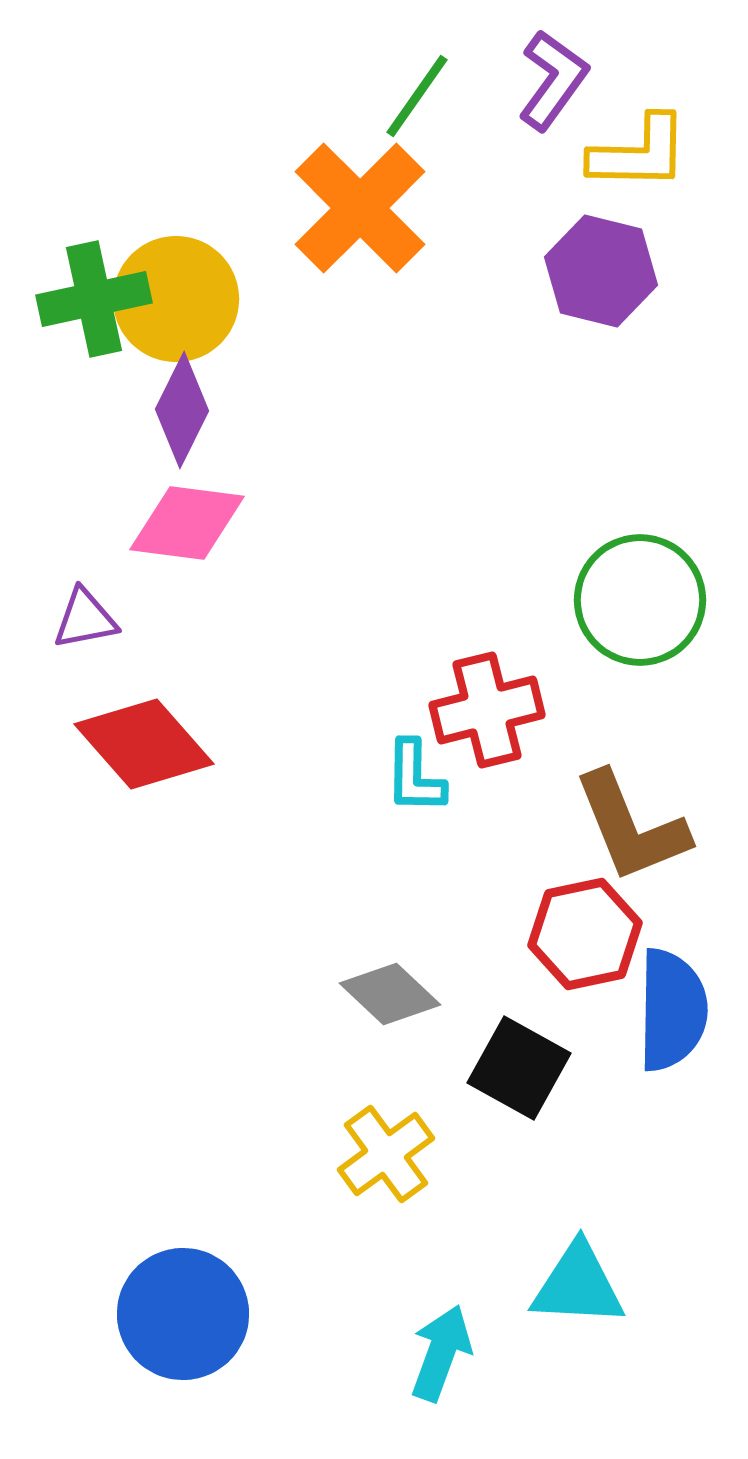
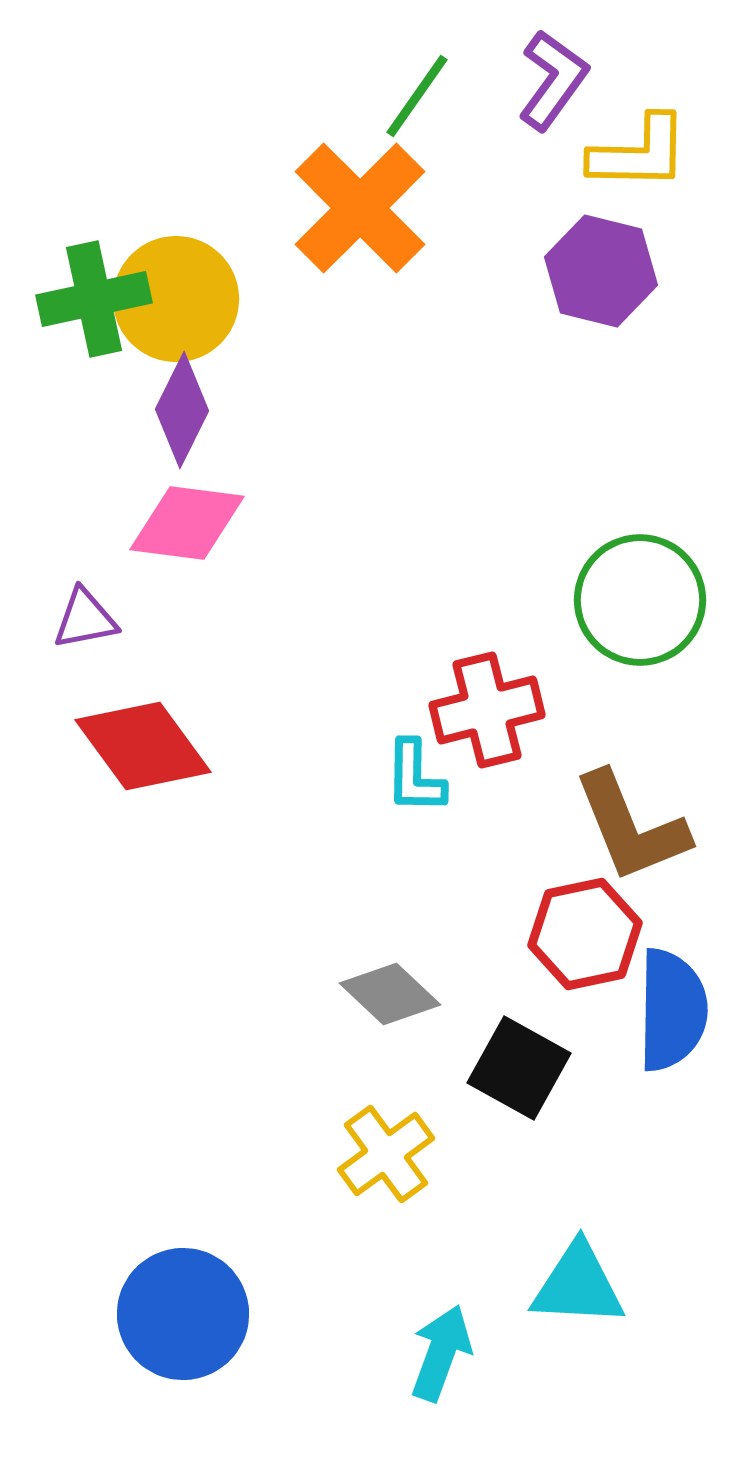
red diamond: moved 1 px left, 2 px down; rotated 5 degrees clockwise
